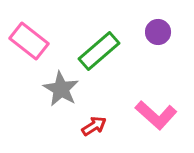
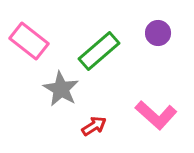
purple circle: moved 1 px down
